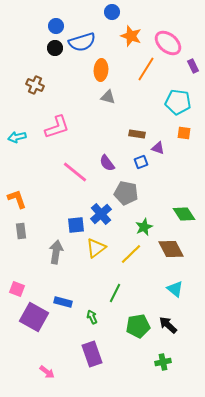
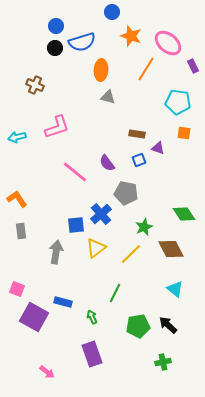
blue square at (141, 162): moved 2 px left, 2 px up
orange L-shape at (17, 199): rotated 15 degrees counterclockwise
